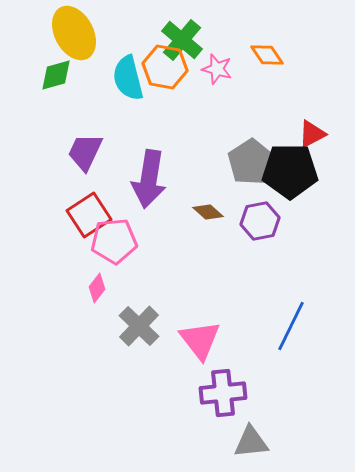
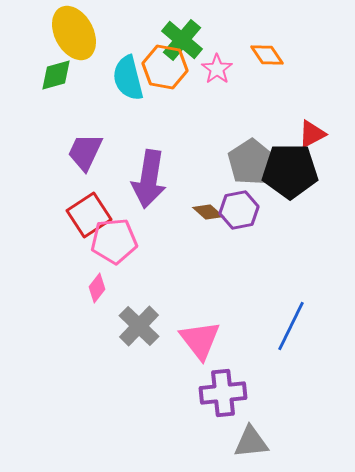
pink star: rotated 20 degrees clockwise
purple hexagon: moved 21 px left, 11 px up
